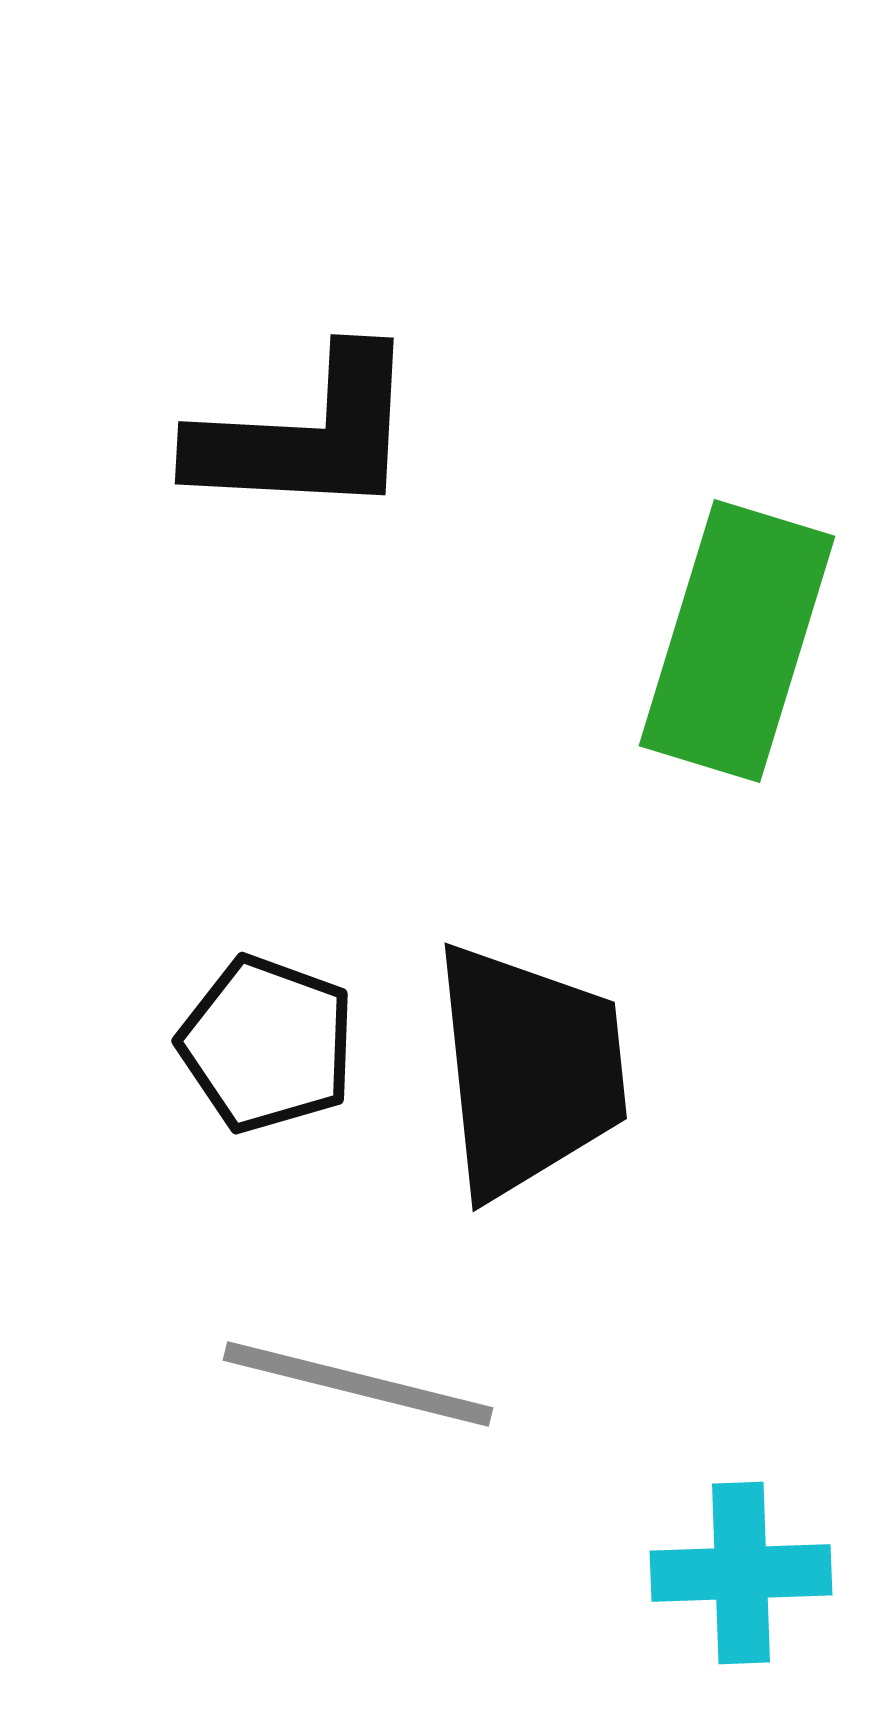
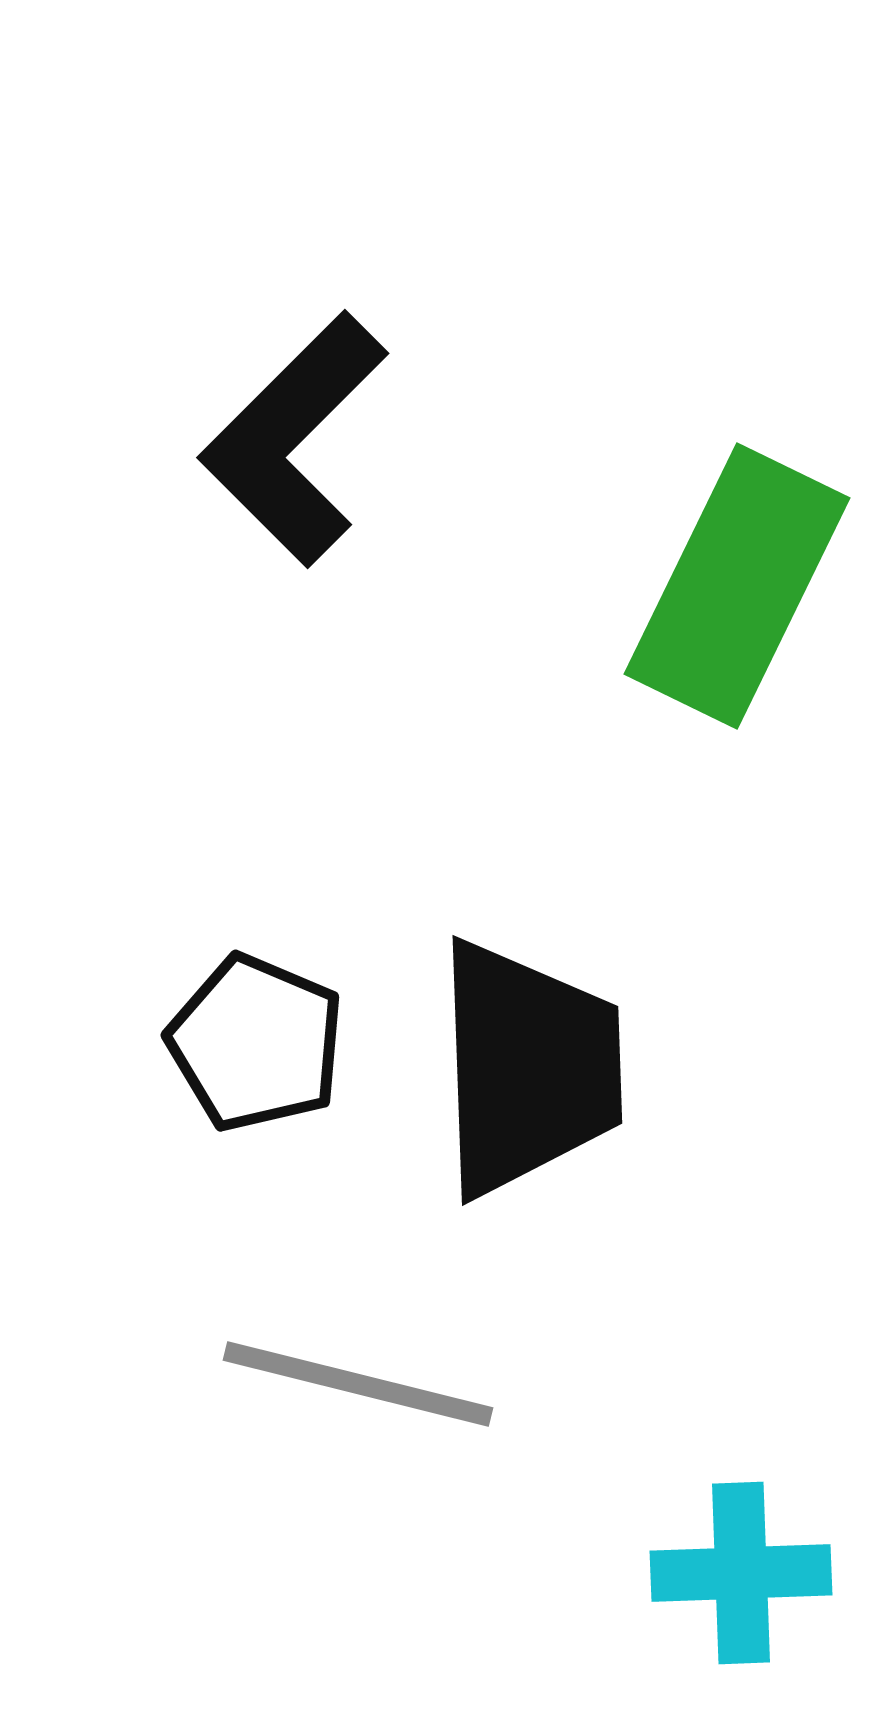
black L-shape: moved 12 px left, 4 px down; rotated 132 degrees clockwise
green rectangle: moved 55 px up; rotated 9 degrees clockwise
black pentagon: moved 11 px left, 1 px up; rotated 3 degrees clockwise
black trapezoid: moved 1 px left, 2 px up; rotated 4 degrees clockwise
